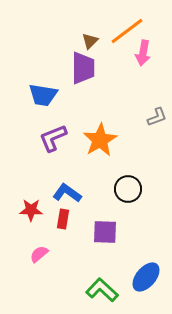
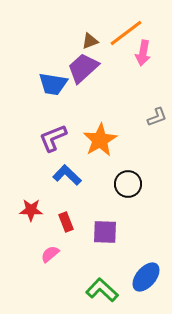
orange line: moved 1 px left, 2 px down
brown triangle: rotated 24 degrees clockwise
purple trapezoid: rotated 132 degrees counterclockwise
blue trapezoid: moved 10 px right, 11 px up
black circle: moved 5 px up
blue L-shape: moved 18 px up; rotated 8 degrees clockwise
red rectangle: moved 3 px right, 3 px down; rotated 30 degrees counterclockwise
pink semicircle: moved 11 px right
